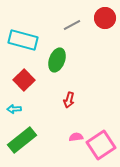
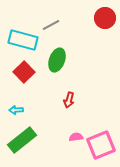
gray line: moved 21 px left
red square: moved 8 px up
cyan arrow: moved 2 px right, 1 px down
pink square: rotated 12 degrees clockwise
